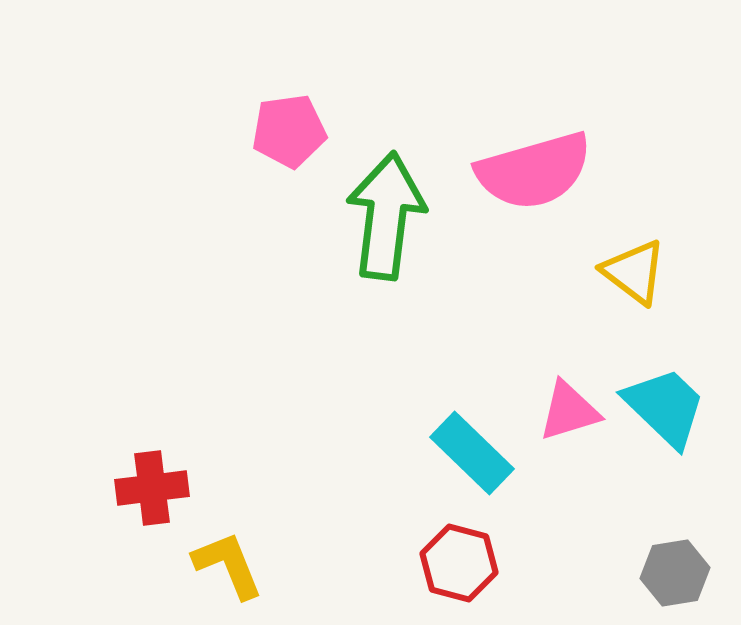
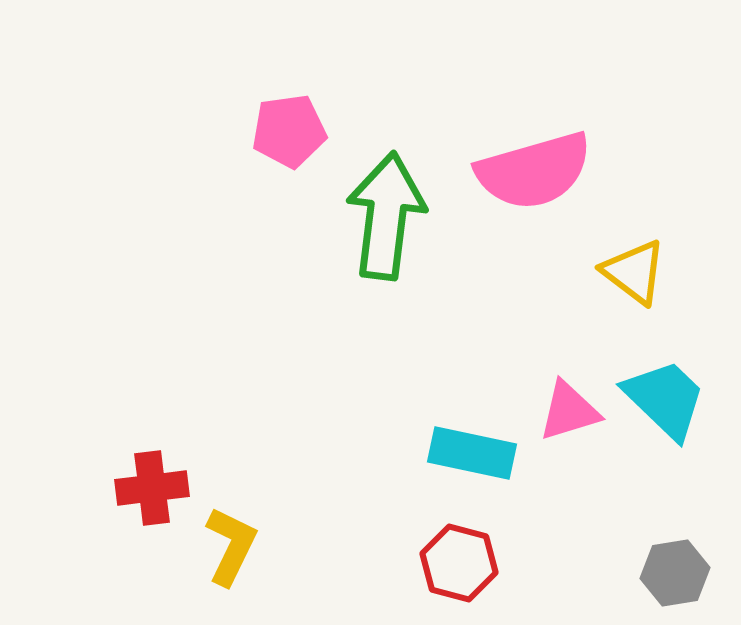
cyan trapezoid: moved 8 px up
cyan rectangle: rotated 32 degrees counterclockwise
yellow L-shape: moved 3 px right, 19 px up; rotated 48 degrees clockwise
